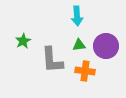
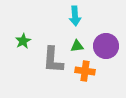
cyan arrow: moved 2 px left
green triangle: moved 2 px left, 1 px down
gray L-shape: moved 1 px right; rotated 8 degrees clockwise
